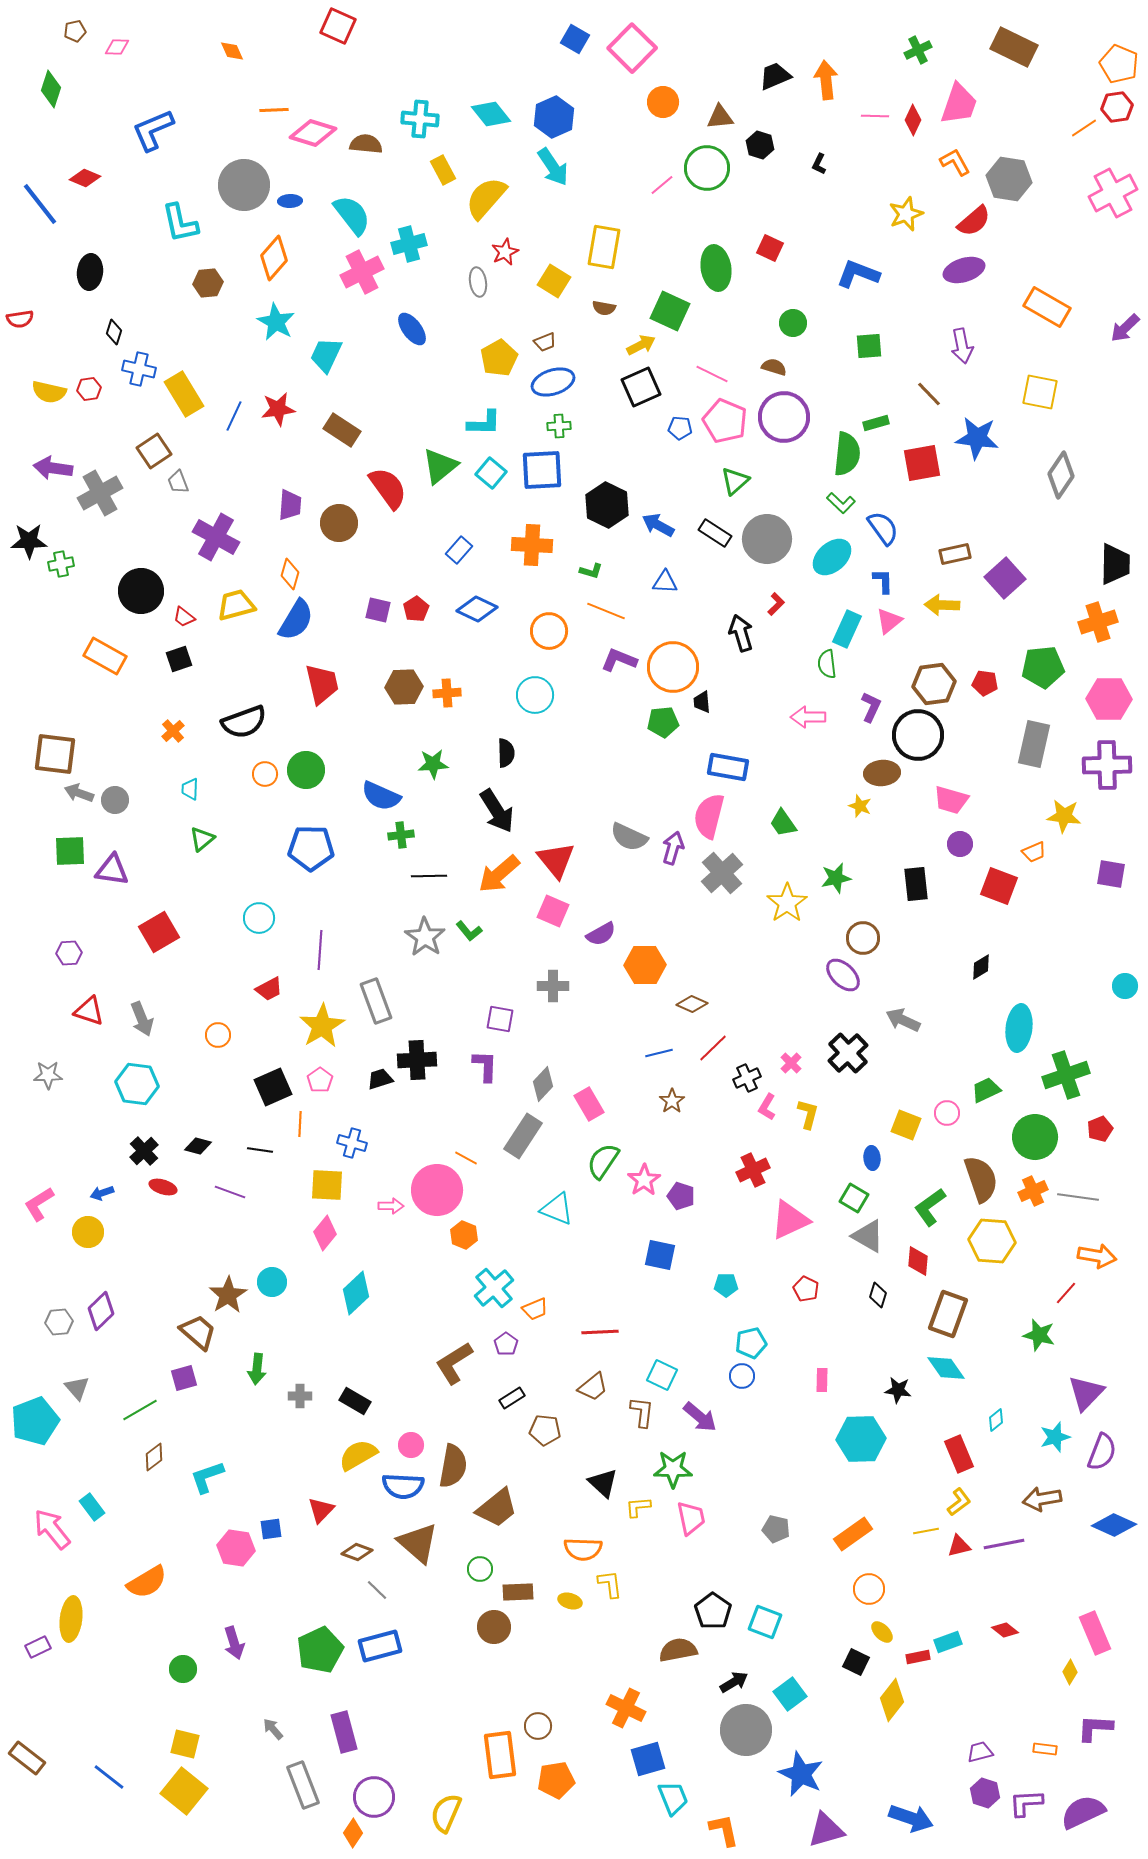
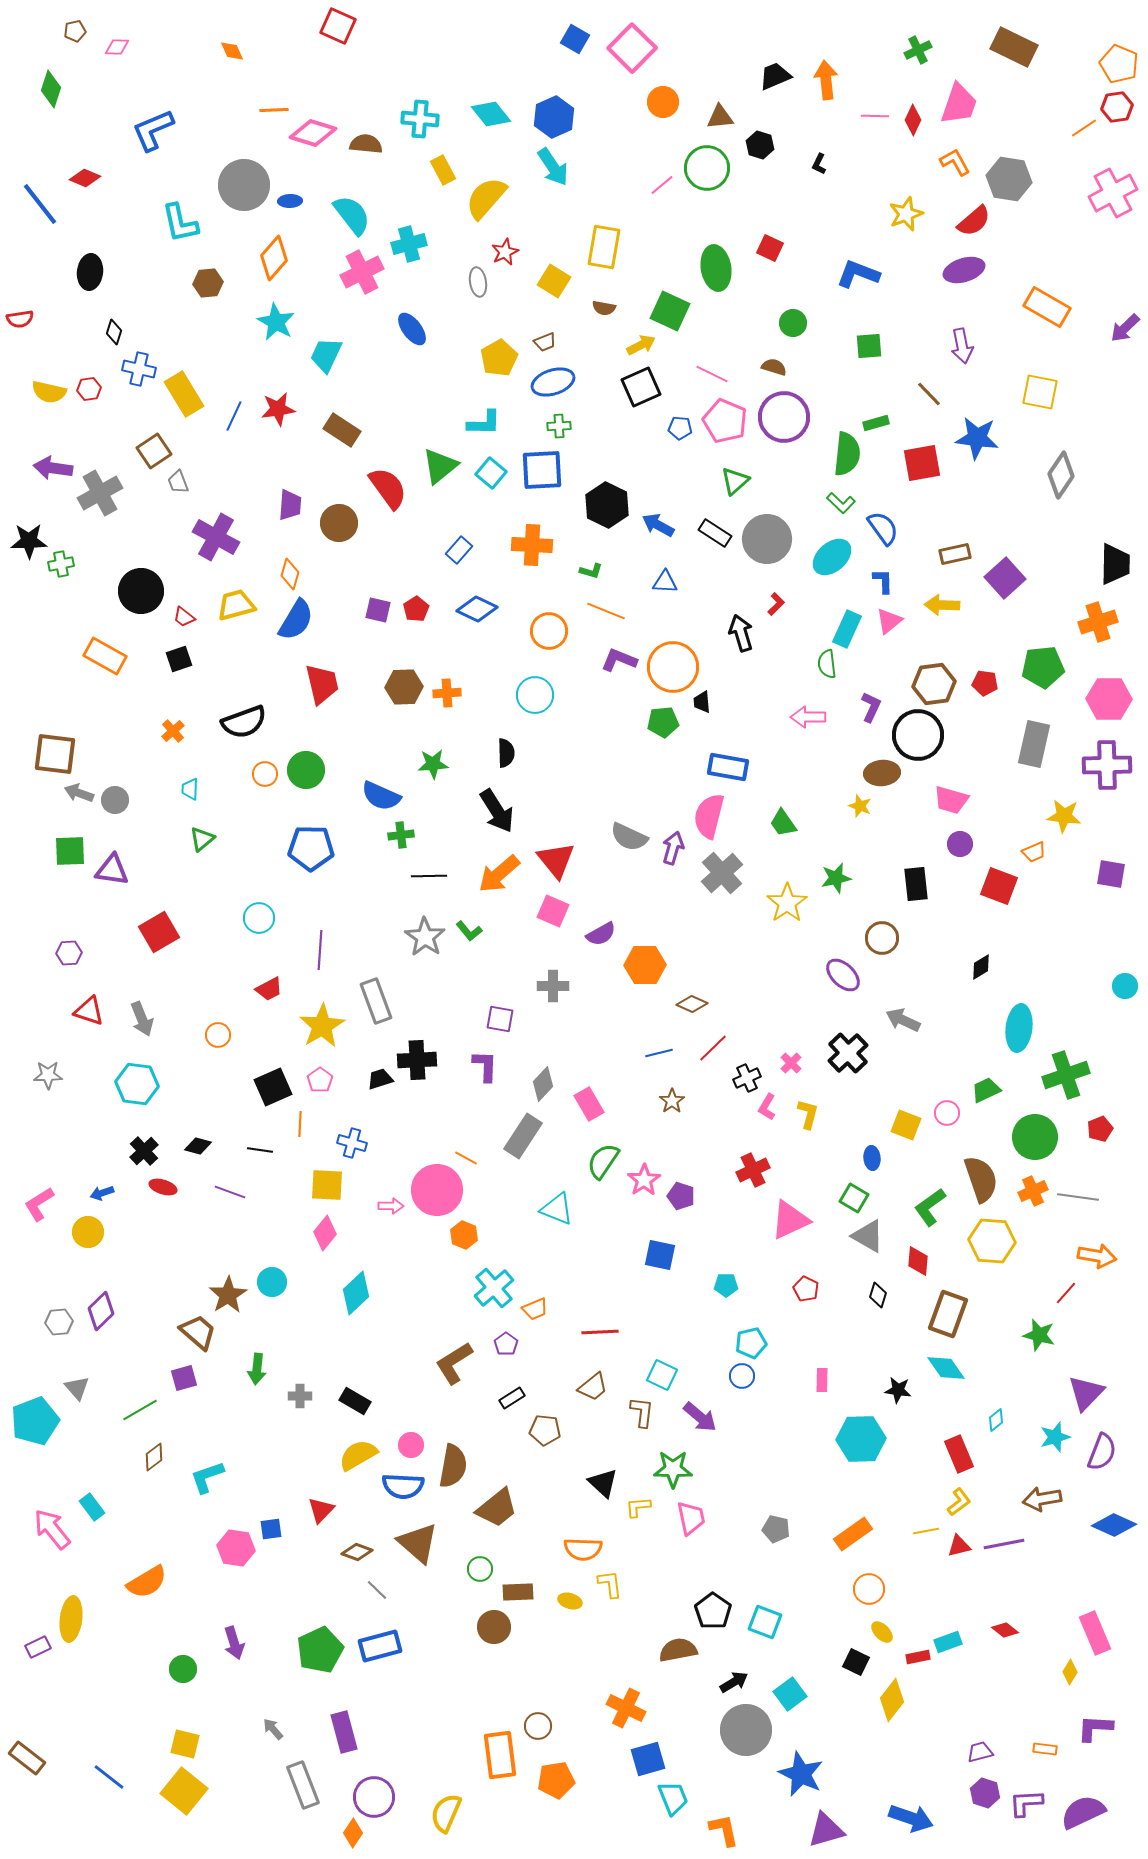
brown circle at (863, 938): moved 19 px right
